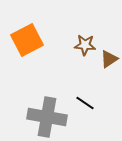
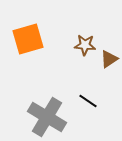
orange square: moved 1 px right, 1 px up; rotated 12 degrees clockwise
black line: moved 3 px right, 2 px up
gray cross: rotated 21 degrees clockwise
